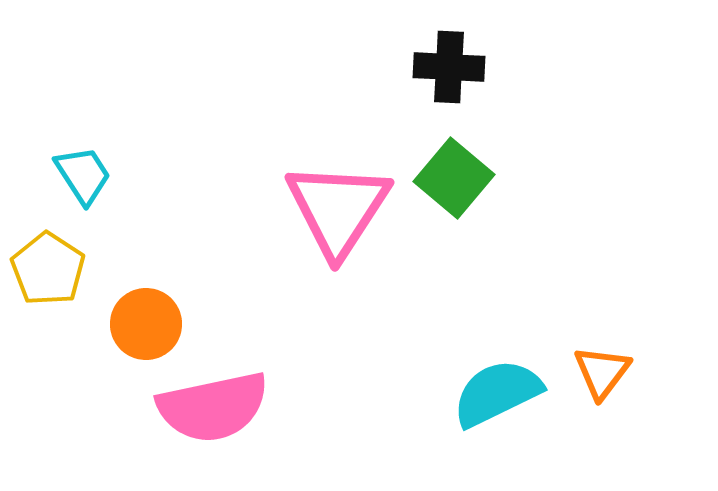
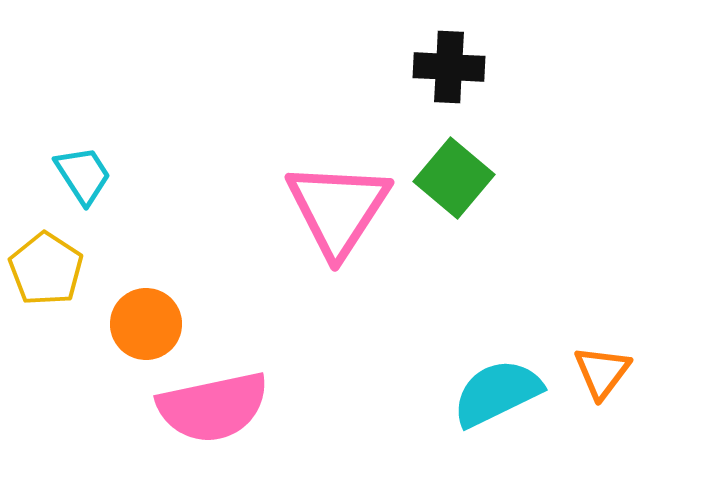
yellow pentagon: moved 2 px left
